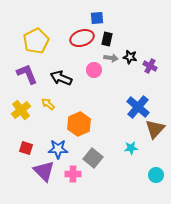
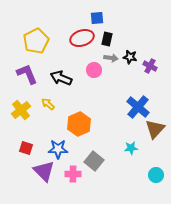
gray square: moved 1 px right, 3 px down
